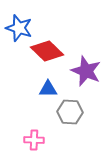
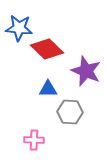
blue star: rotated 12 degrees counterclockwise
red diamond: moved 2 px up
